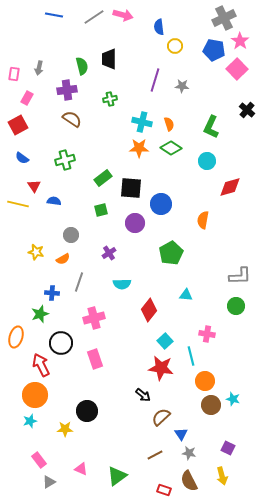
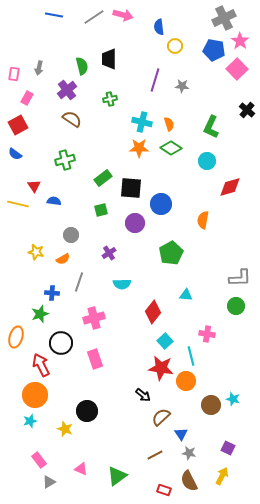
purple cross at (67, 90): rotated 30 degrees counterclockwise
blue semicircle at (22, 158): moved 7 px left, 4 px up
gray L-shape at (240, 276): moved 2 px down
red diamond at (149, 310): moved 4 px right, 2 px down
orange circle at (205, 381): moved 19 px left
yellow star at (65, 429): rotated 21 degrees clockwise
yellow arrow at (222, 476): rotated 138 degrees counterclockwise
